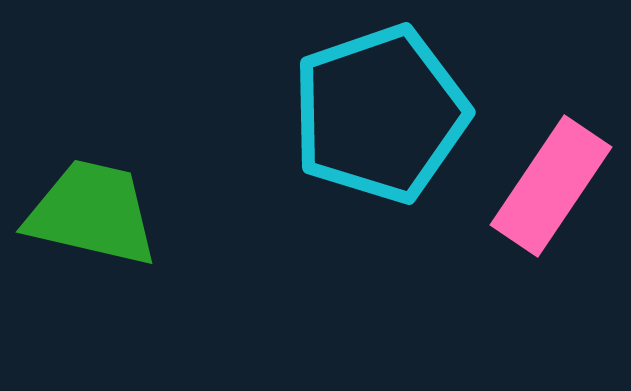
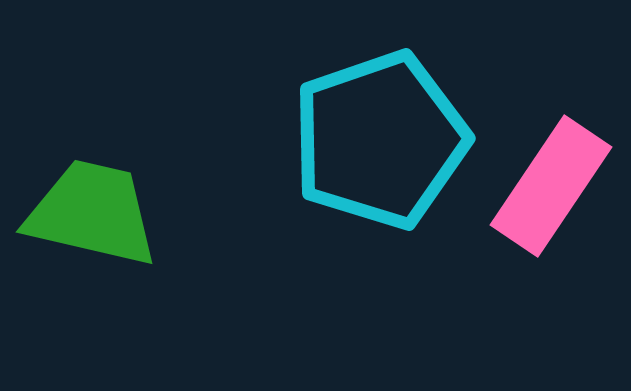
cyan pentagon: moved 26 px down
